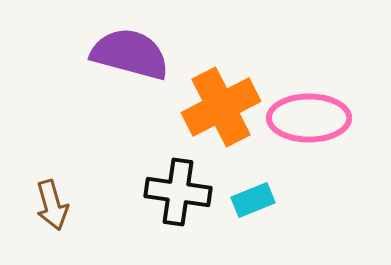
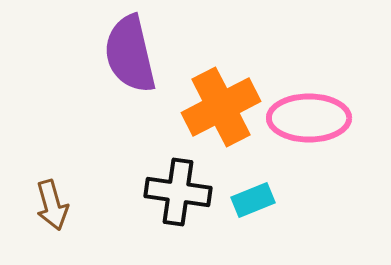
purple semicircle: rotated 118 degrees counterclockwise
